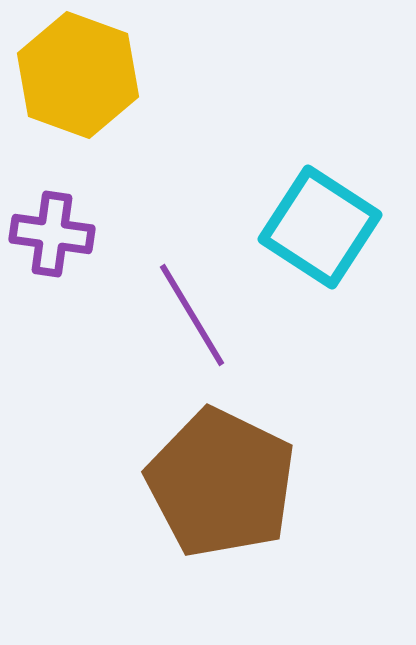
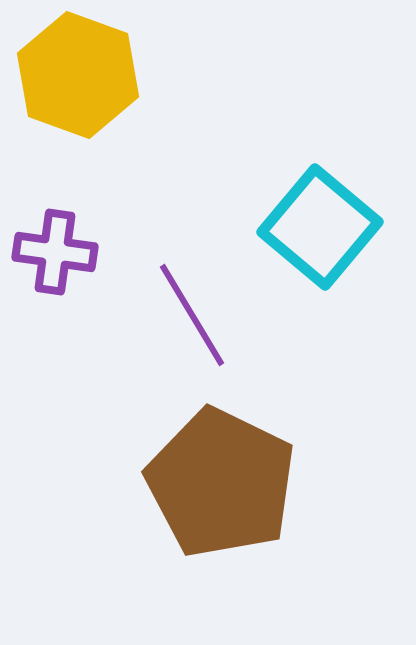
cyan square: rotated 7 degrees clockwise
purple cross: moved 3 px right, 18 px down
